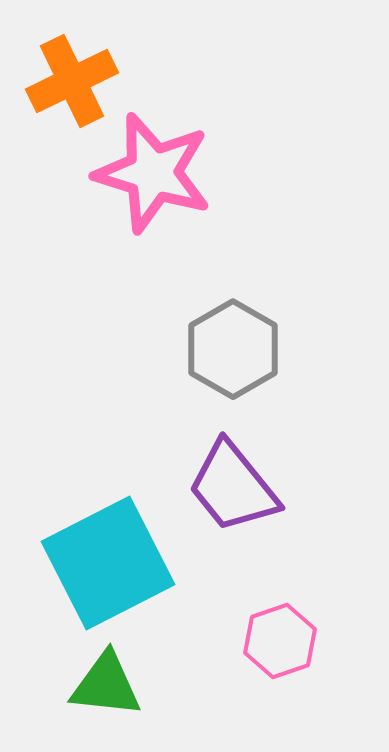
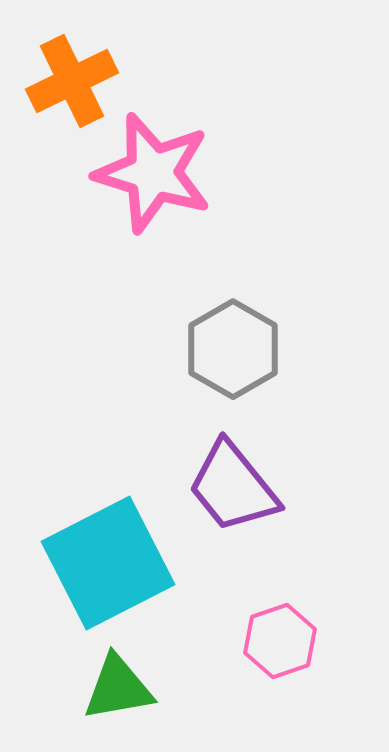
green triangle: moved 12 px right, 3 px down; rotated 16 degrees counterclockwise
